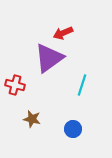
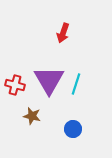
red arrow: rotated 48 degrees counterclockwise
purple triangle: moved 22 px down; rotated 24 degrees counterclockwise
cyan line: moved 6 px left, 1 px up
brown star: moved 3 px up
